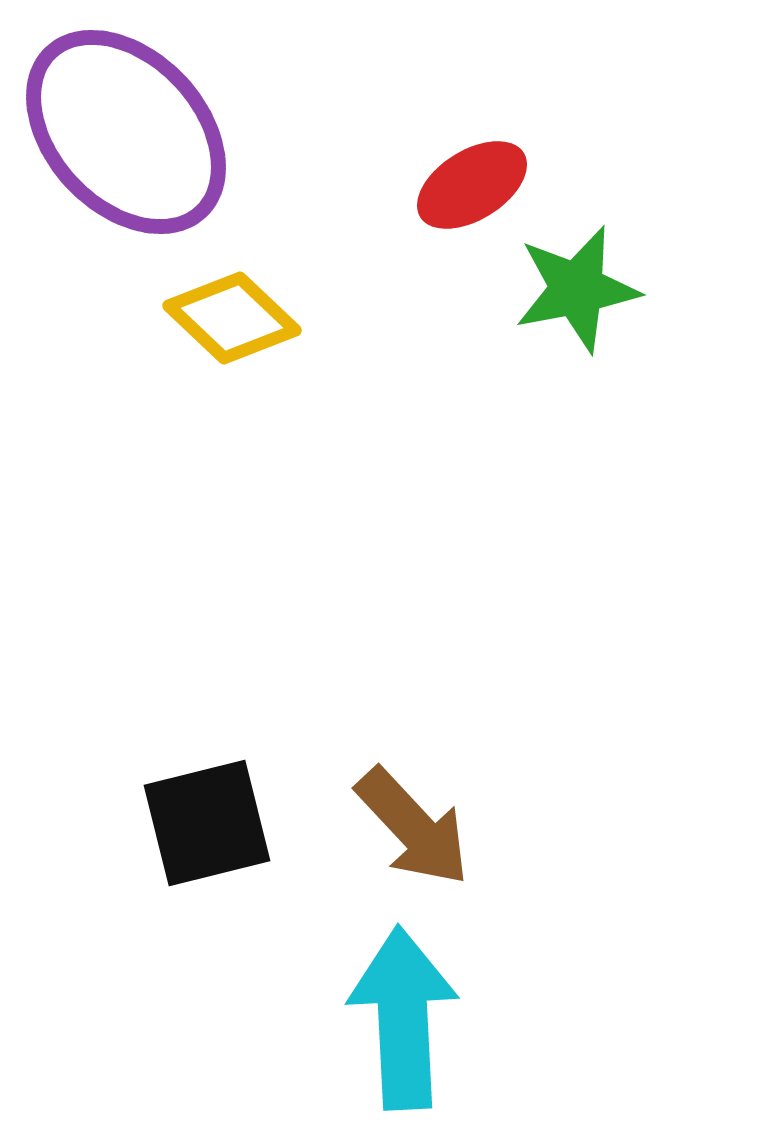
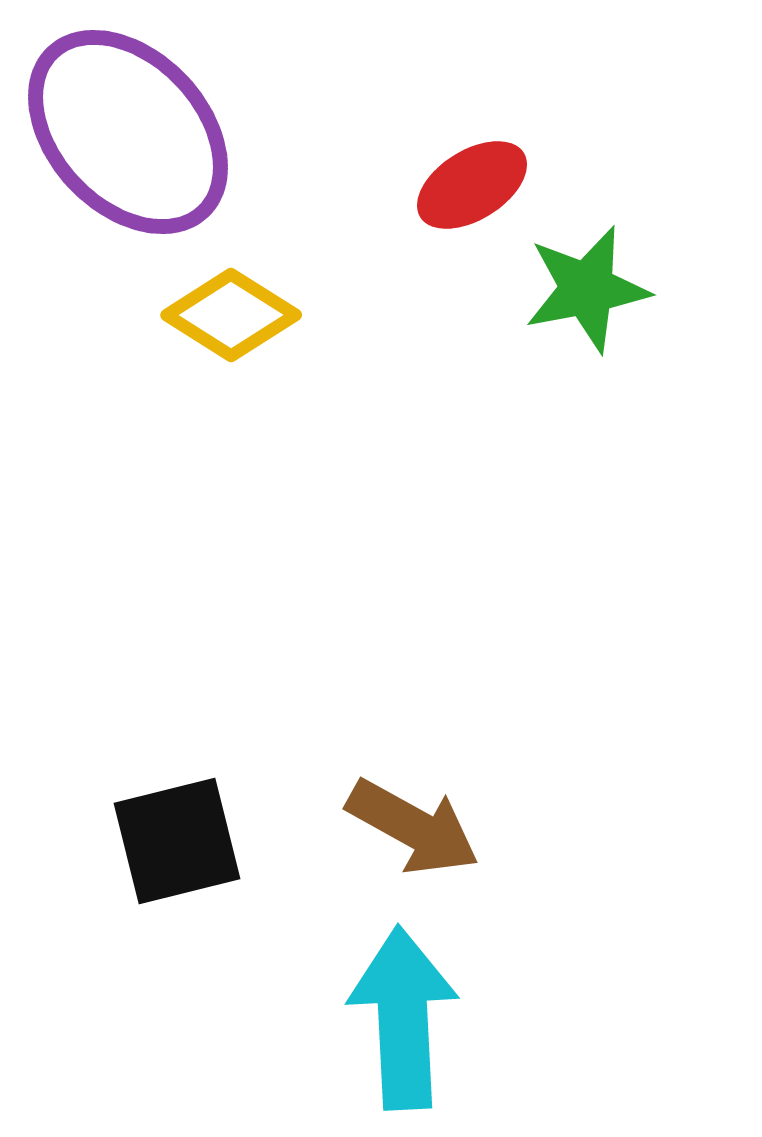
purple ellipse: moved 2 px right
green star: moved 10 px right
yellow diamond: moved 1 px left, 3 px up; rotated 11 degrees counterclockwise
black square: moved 30 px left, 18 px down
brown arrow: rotated 18 degrees counterclockwise
